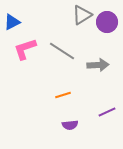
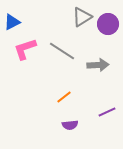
gray triangle: moved 2 px down
purple circle: moved 1 px right, 2 px down
orange line: moved 1 px right, 2 px down; rotated 21 degrees counterclockwise
